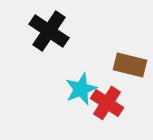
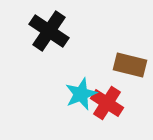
cyan star: moved 5 px down
